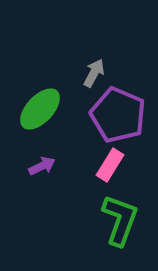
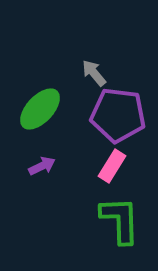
gray arrow: rotated 68 degrees counterclockwise
purple pentagon: rotated 16 degrees counterclockwise
pink rectangle: moved 2 px right, 1 px down
green L-shape: rotated 22 degrees counterclockwise
